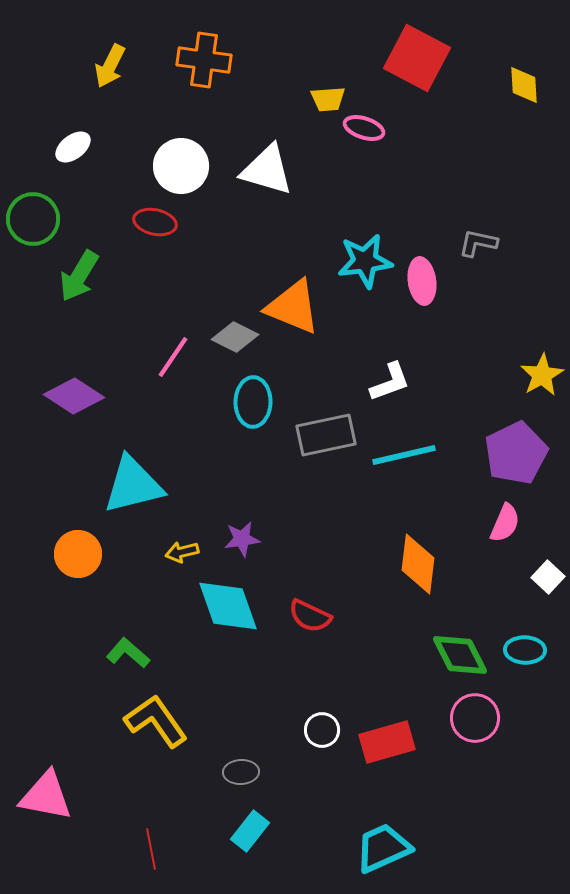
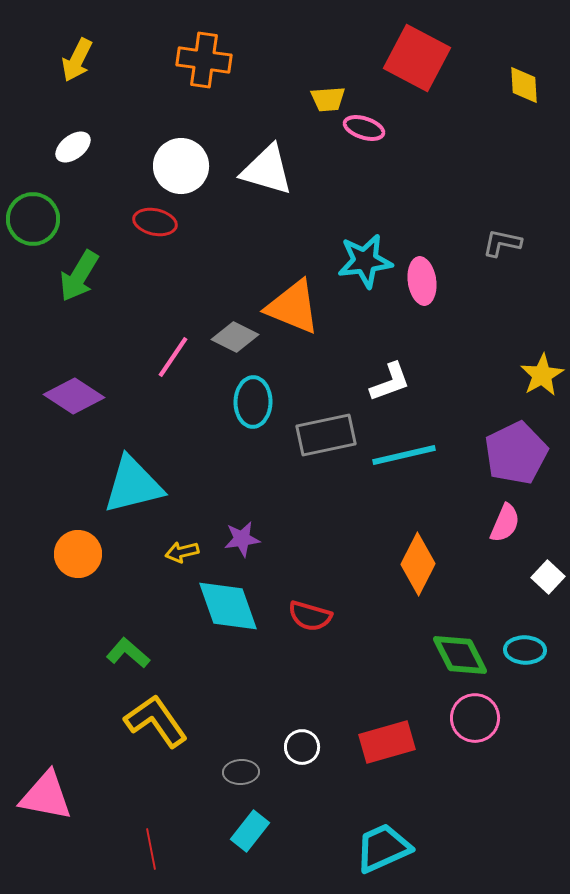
yellow arrow at (110, 66): moved 33 px left, 6 px up
gray L-shape at (478, 243): moved 24 px right
orange diamond at (418, 564): rotated 20 degrees clockwise
red semicircle at (310, 616): rotated 9 degrees counterclockwise
white circle at (322, 730): moved 20 px left, 17 px down
